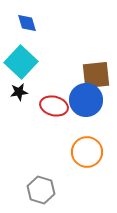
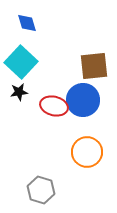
brown square: moved 2 px left, 9 px up
blue circle: moved 3 px left
